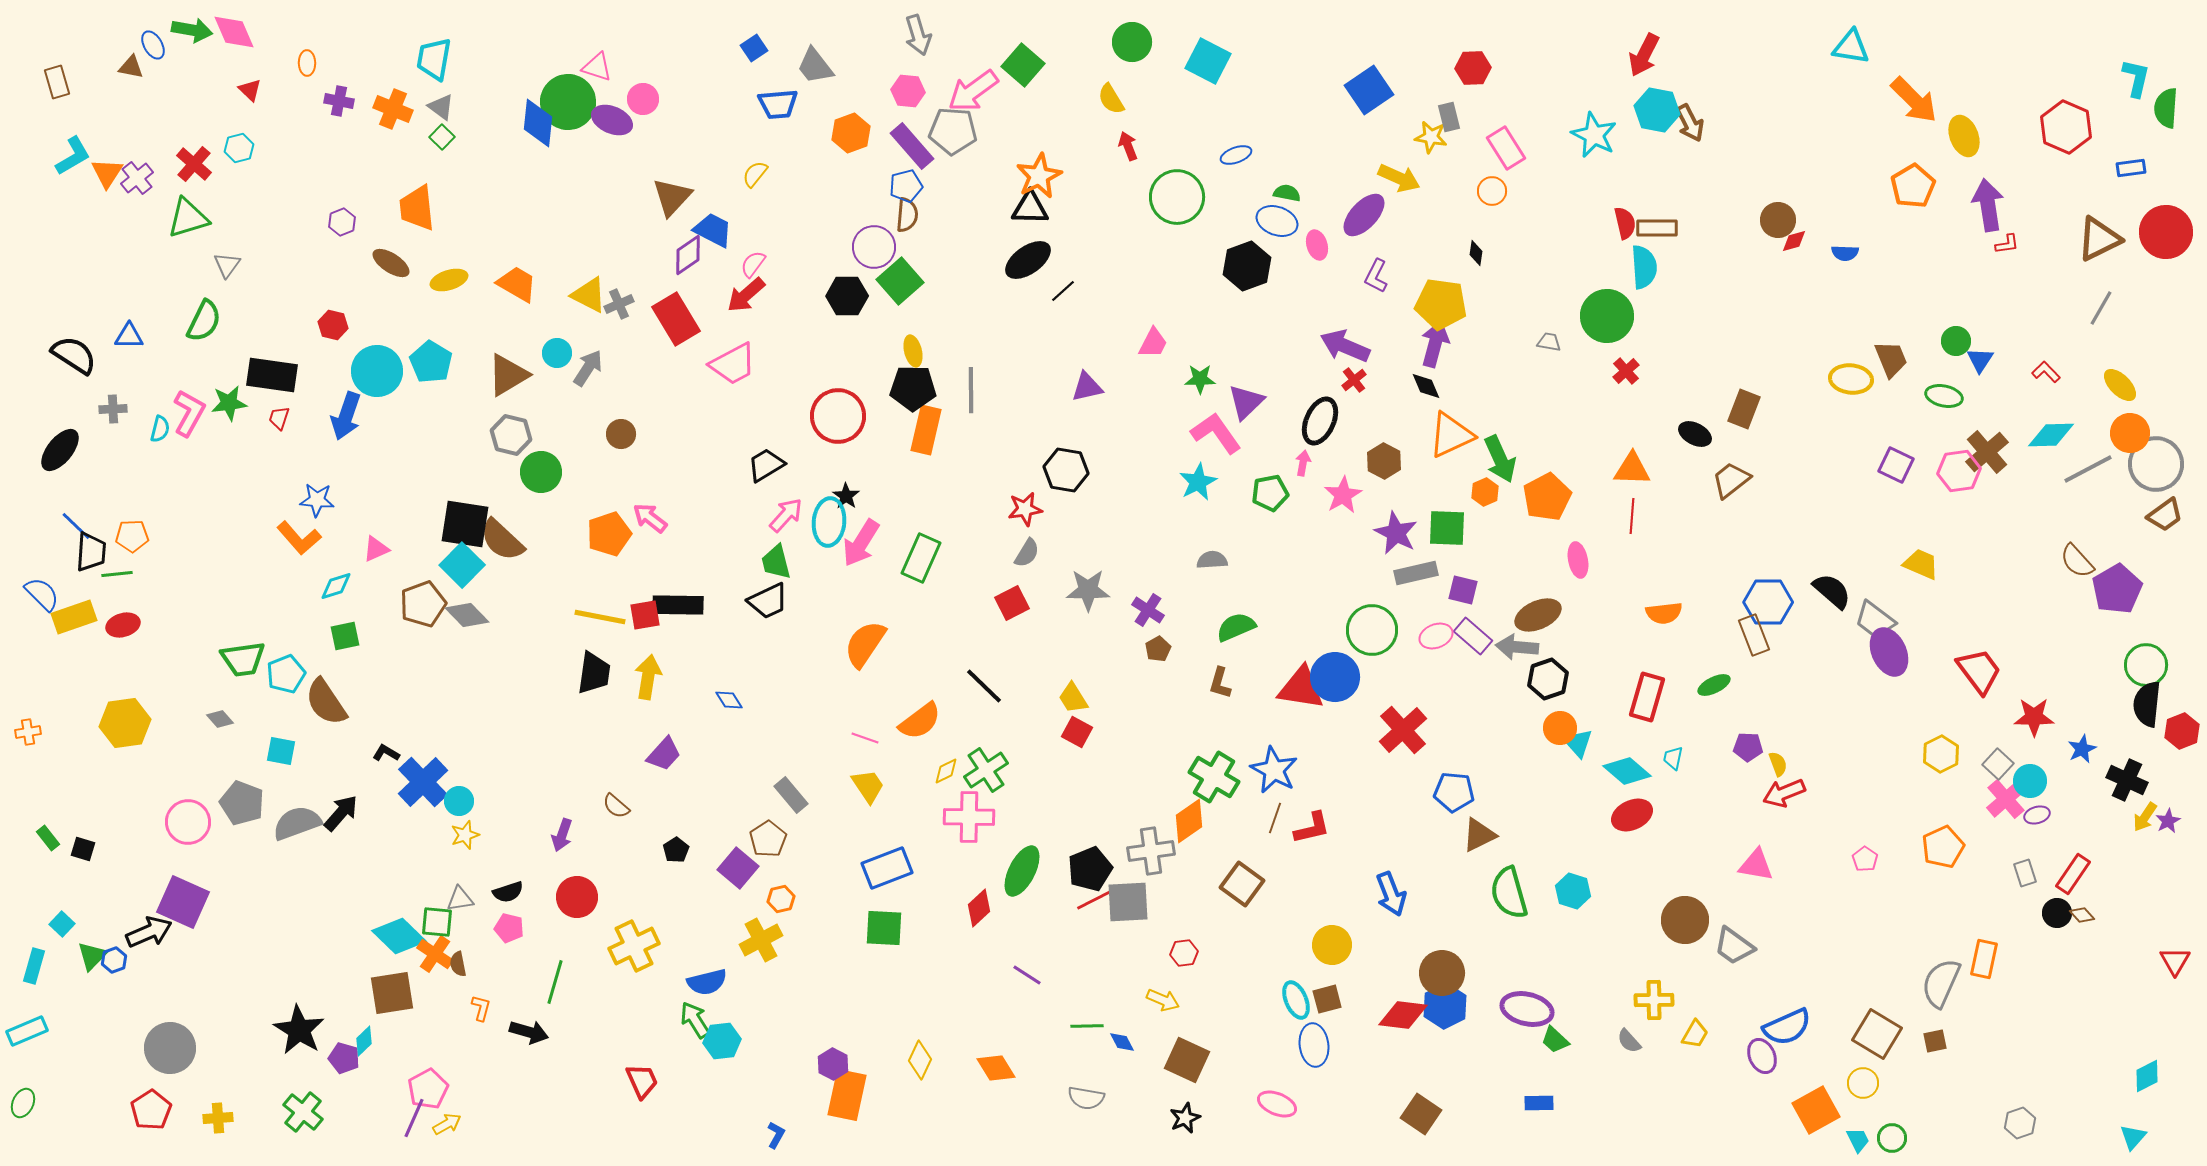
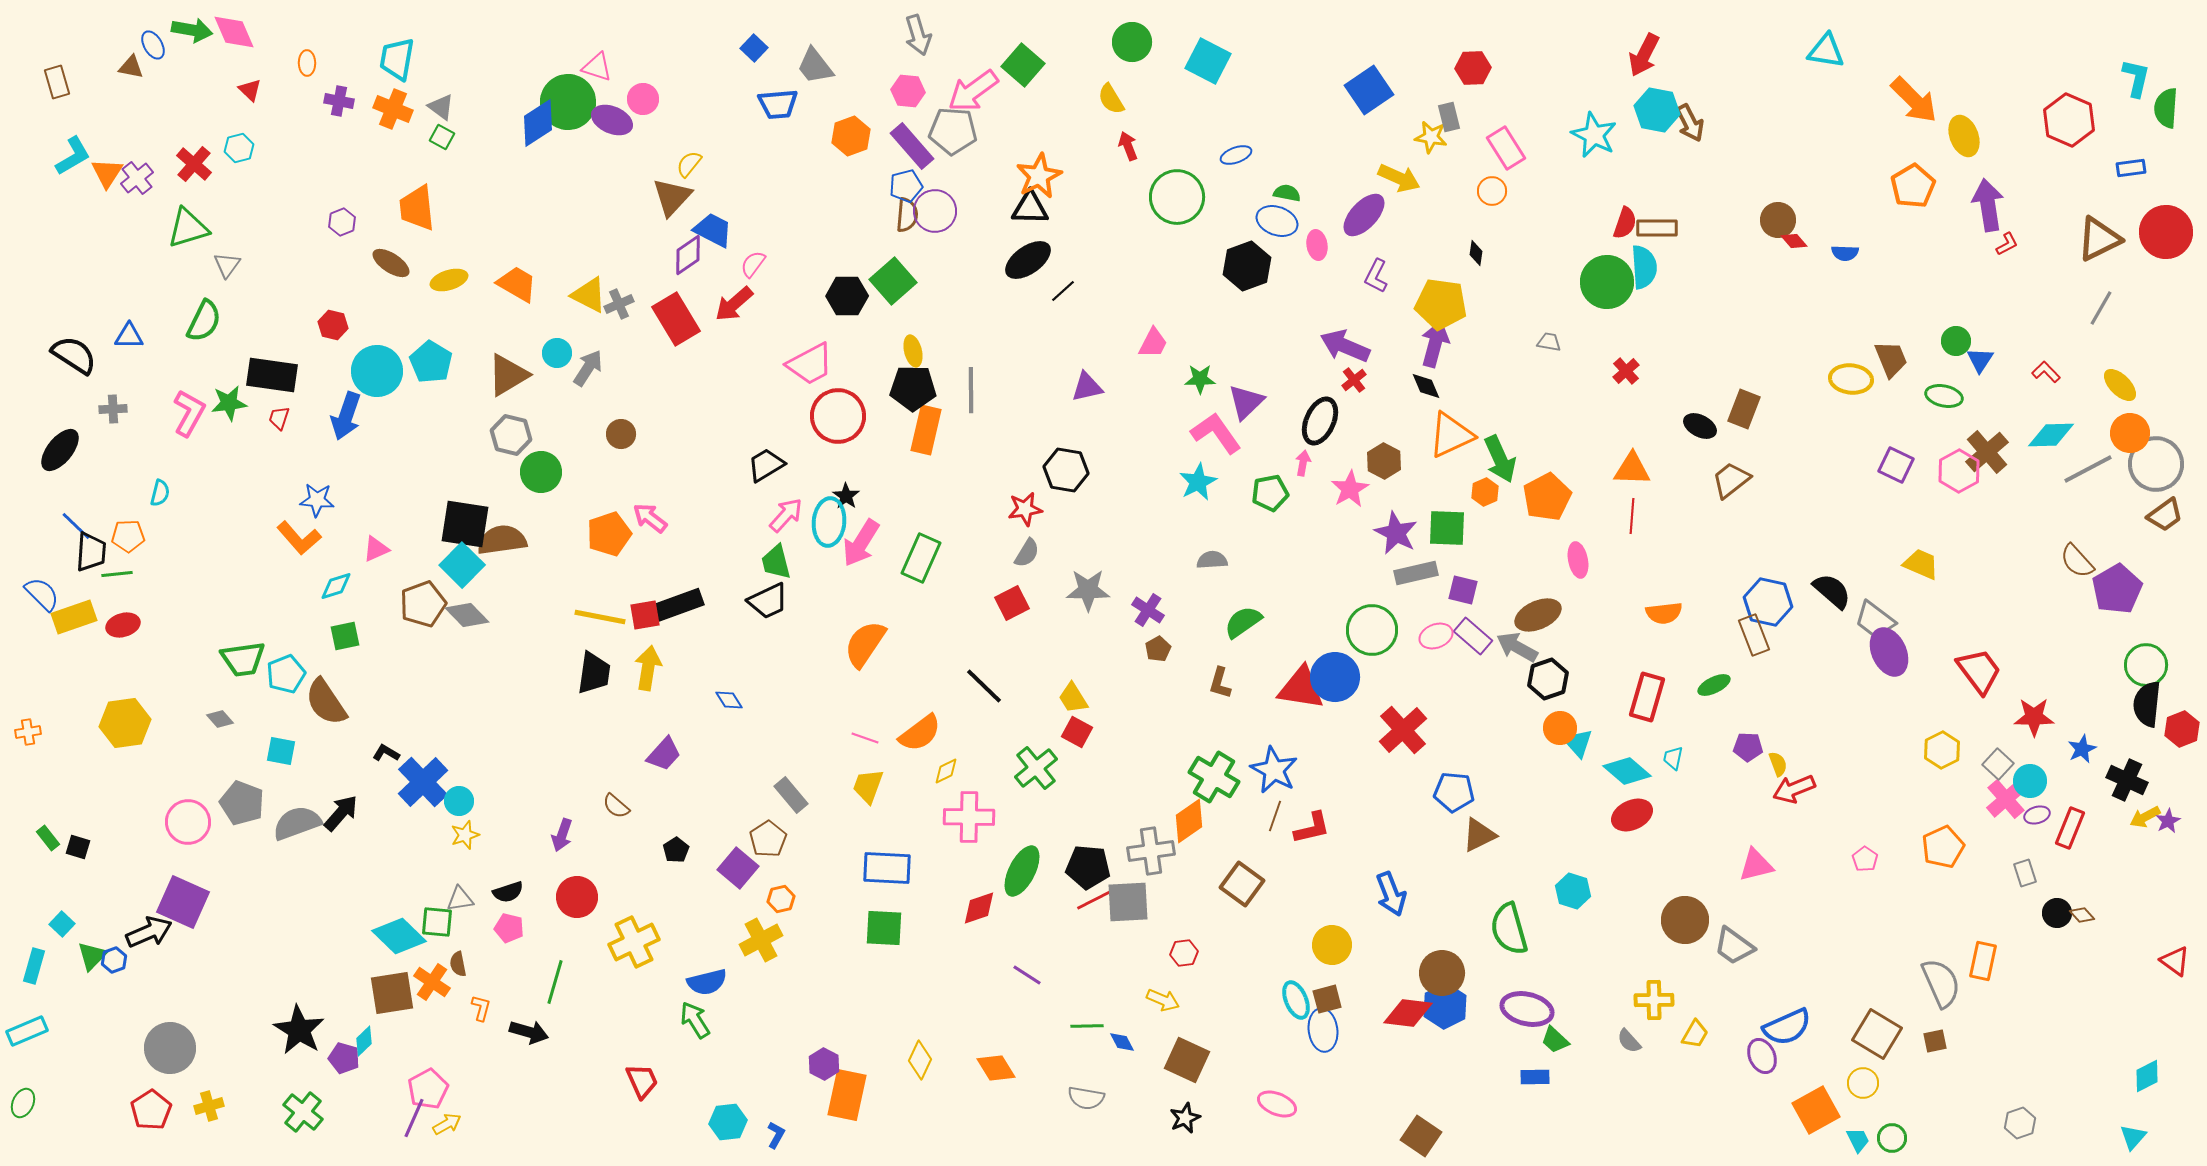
cyan triangle at (1851, 47): moved 25 px left, 4 px down
blue square at (754, 48): rotated 12 degrees counterclockwise
cyan trapezoid at (434, 59): moved 37 px left
blue diamond at (538, 123): rotated 51 degrees clockwise
red hexagon at (2066, 127): moved 3 px right, 7 px up
orange hexagon at (851, 133): moved 3 px down
green square at (442, 137): rotated 15 degrees counterclockwise
yellow semicircle at (755, 174): moved 66 px left, 10 px up
green triangle at (188, 218): moved 10 px down
red semicircle at (1625, 223): rotated 32 degrees clockwise
red diamond at (1794, 241): rotated 64 degrees clockwise
red L-shape at (2007, 244): rotated 20 degrees counterclockwise
pink ellipse at (1317, 245): rotated 8 degrees clockwise
purple circle at (874, 247): moved 61 px right, 36 px up
green square at (900, 281): moved 7 px left
red arrow at (746, 295): moved 12 px left, 9 px down
green circle at (1607, 316): moved 34 px up
pink trapezoid at (733, 364): moved 77 px right
cyan semicircle at (160, 429): moved 64 px down
black ellipse at (1695, 434): moved 5 px right, 8 px up
pink hexagon at (1959, 471): rotated 21 degrees counterclockwise
pink star at (1343, 495): moved 7 px right, 6 px up
orange pentagon at (132, 536): moved 4 px left
brown semicircle at (502, 540): rotated 129 degrees clockwise
blue hexagon at (1768, 602): rotated 12 degrees clockwise
black rectangle at (678, 605): rotated 21 degrees counterclockwise
green semicircle at (1236, 627): moved 7 px right, 5 px up; rotated 12 degrees counterclockwise
gray arrow at (1517, 647): rotated 24 degrees clockwise
yellow arrow at (648, 677): moved 9 px up
orange semicircle at (920, 721): moved 12 px down
red hexagon at (2182, 731): moved 2 px up
yellow hexagon at (1941, 754): moved 1 px right, 4 px up
green cross at (986, 770): moved 50 px right, 2 px up; rotated 6 degrees counterclockwise
yellow trapezoid at (868, 786): rotated 126 degrees counterclockwise
red arrow at (1784, 793): moved 10 px right, 4 px up
yellow arrow at (2145, 817): rotated 28 degrees clockwise
brown line at (1275, 818): moved 2 px up
black square at (83, 849): moved 5 px left, 2 px up
pink triangle at (1756, 865): rotated 24 degrees counterclockwise
blue rectangle at (887, 868): rotated 24 degrees clockwise
black pentagon at (1090, 869): moved 2 px left, 2 px up; rotated 27 degrees clockwise
red rectangle at (2073, 874): moved 3 px left, 46 px up; rotated 12 degrees counterclockwise
green semicircle at (1509, 893): moved 36 px down
red diamond at (979, 908): rotated 24 degrees clockwise
yellow cross at (634, 946): moved 4 px up
orange cross at (435, 954): moved 3 px left, 28 px down
orange rectangle at (1984, 959): moved 1 px left, 2 px down
red triangle at (2175, 961): rotated 24 degrees counterclockwise
gray semicircle at (1941, 983): rotated 132 degrees clockwise
red diamond at (1403, 1015): moved 5 px right, 2 px up
cyan hexagon at (722, 1041): moved 6 px right, 81 px down
blue ellipse at (1314, 1045): moved 9 px right, 15 px up
purple hexagon at (833, 1064): moved 9 px left
blue rectangle at (1539, 1103): moved 4 px left, 26 px up
brown square at (1421, 1114): moved 22 px down
yellow cross at (218, 1118): moved 9 px left, 12 px up; rotated 12 degrees counterclockwise
